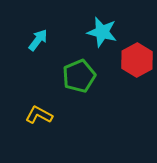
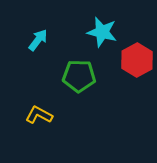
green pentagon: rotated 24 degrees clockwise
